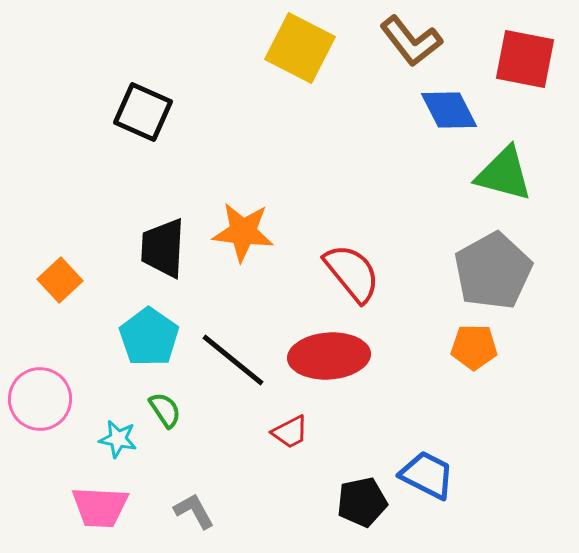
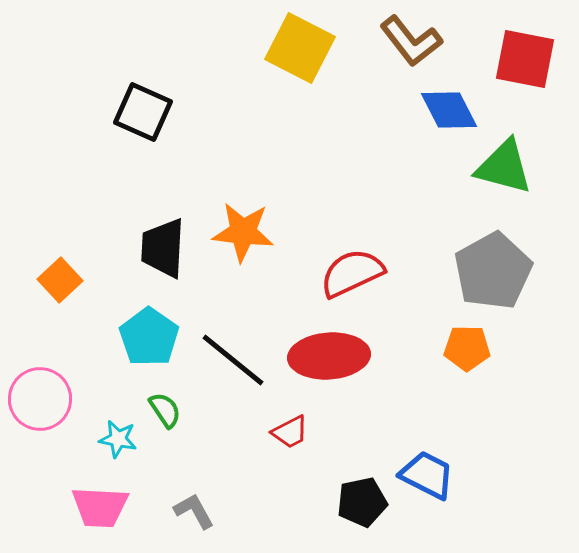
green triangle: moved 7 px up
red semicircle: rotated 76 degrees counterclockwise
orange pentagon: moved 7 px left, 1 px down
